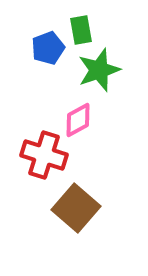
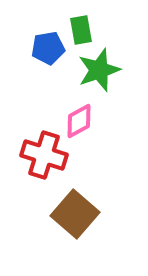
blue pentagon: rotated 12 degrees clockwise
pink diamond: moved 1 px right, 1 px down
brown square: moved 1 px left, 6 px down
